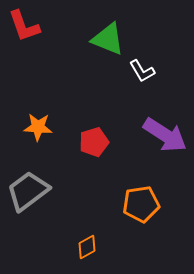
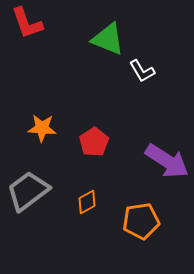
red L-shape: moved 3 px right, 3 px up
orange star: moved 4 px right, 1 px down
purple arrow: moved 2 px right, 26 px down
red pentagon: rotated 16 degrees counterclockwise
orange pentagon: moved 17 px down
orange diamond: moved 45 px up
